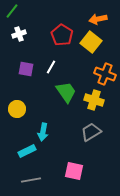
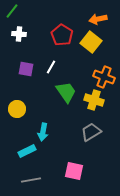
white cross: rotated 24 degrees clockwise
orange cross: moved 1 px left, 3 px down
